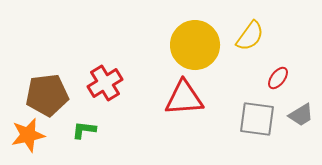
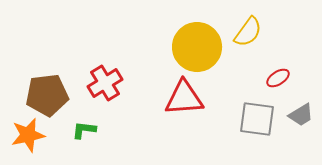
yellow semicircle: moved 2 px left, 4 px up
yellow circle: moved 2 px right, 2 px down
red ellipse: rotated 20 degrees clockwise
